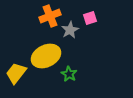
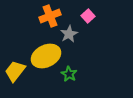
pink square: moved 2 px left, 2 px up; rotated 24 degrees counterclockwise
gray star: moved 1 px left, 4 px down
yellow trapezoid: moved 1 px left, 2 px up
